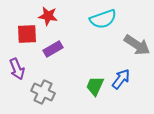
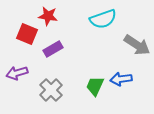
red square: rotated 25 degrees clockwise
purple arrow: moved 4 px down; rotated 95 degrees clockwise
blue arrow: rotated 135 degrees counterclockwise
gray cross: moved 8 px right, 2 px up; rotated 20 degrees clockwise
